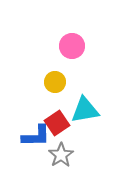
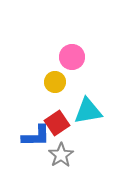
pink circle: moved 11 px down
cyan triangle: moved 3 px right, 1 px down
